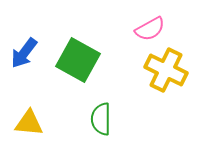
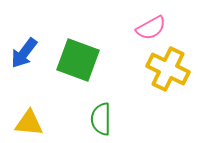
pink semicircle: moved 1 px right, 1 px up
green square: rotated 9 degrees counterclockwise
yellow cross: moved 2 px right, 1 px up
